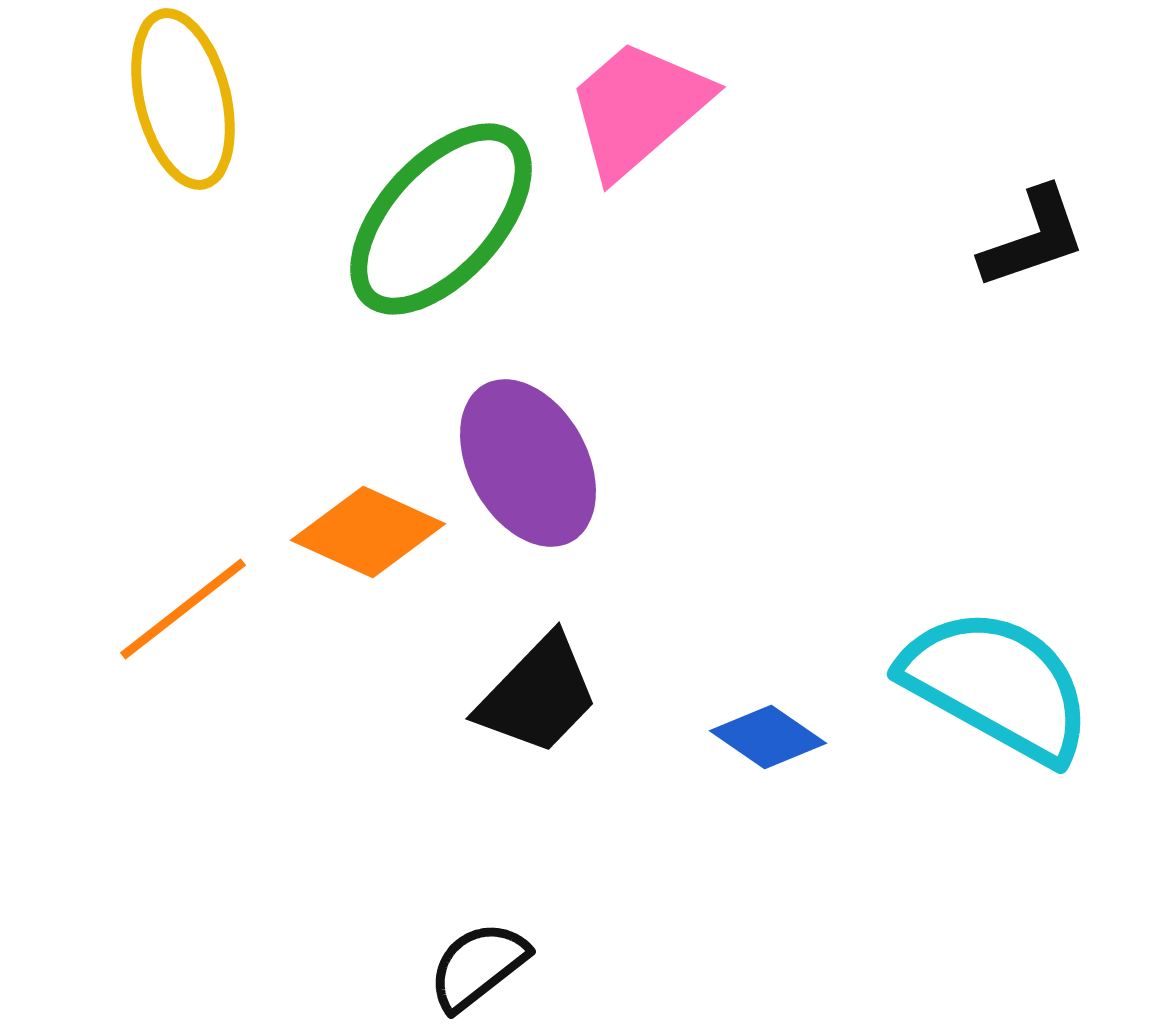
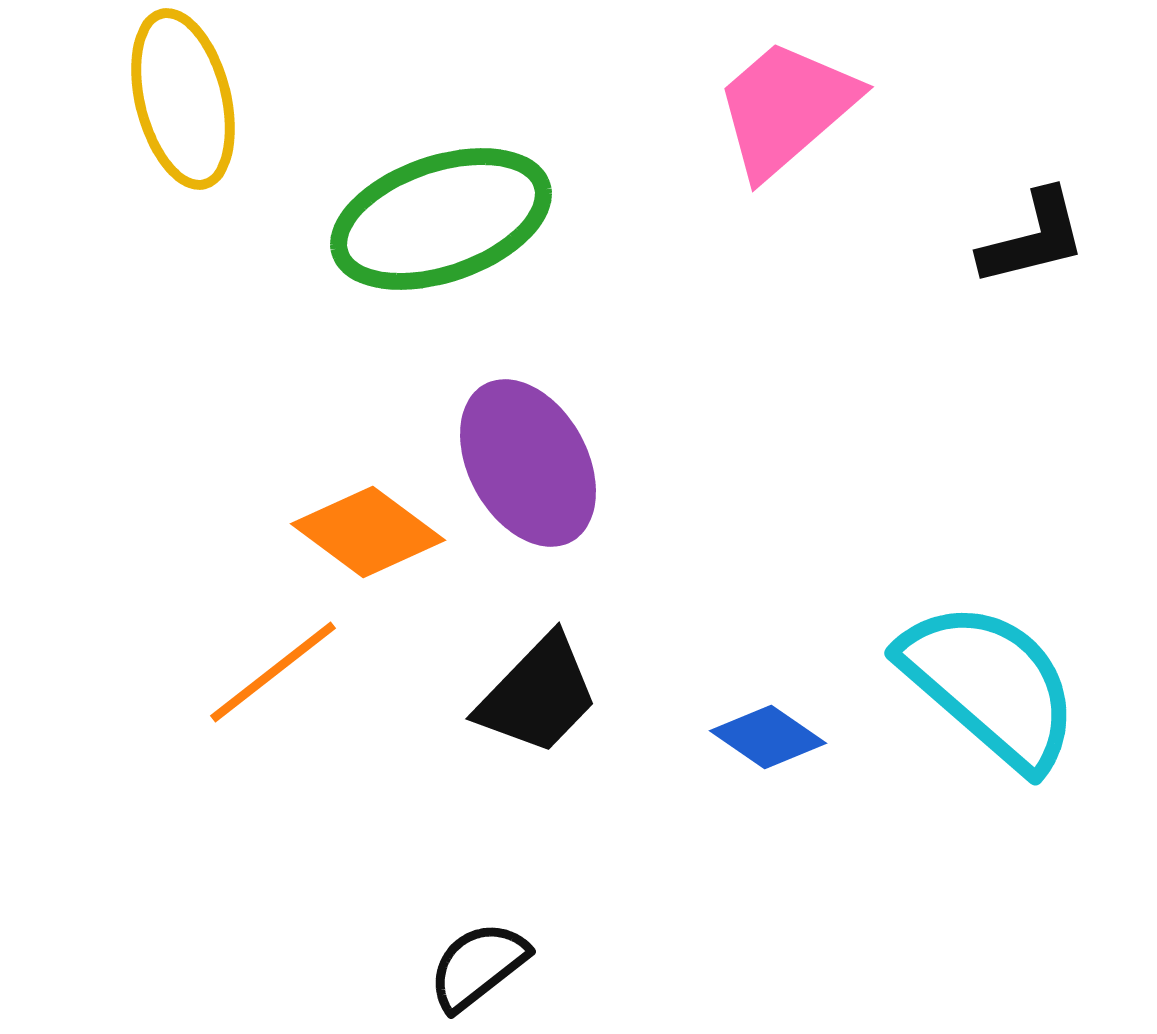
pink trapezoid: moved 148 px right
green ellipse: rotated 29 degrees clockwise
black L-shape: rotated 5 degrees clockwise
orange diamond: rotated 12 degrees clockwise
orange line: moved 90 px right, 63 px down
cyan semicircle: moved 7 px left; rotated 12 degrees clockwise
